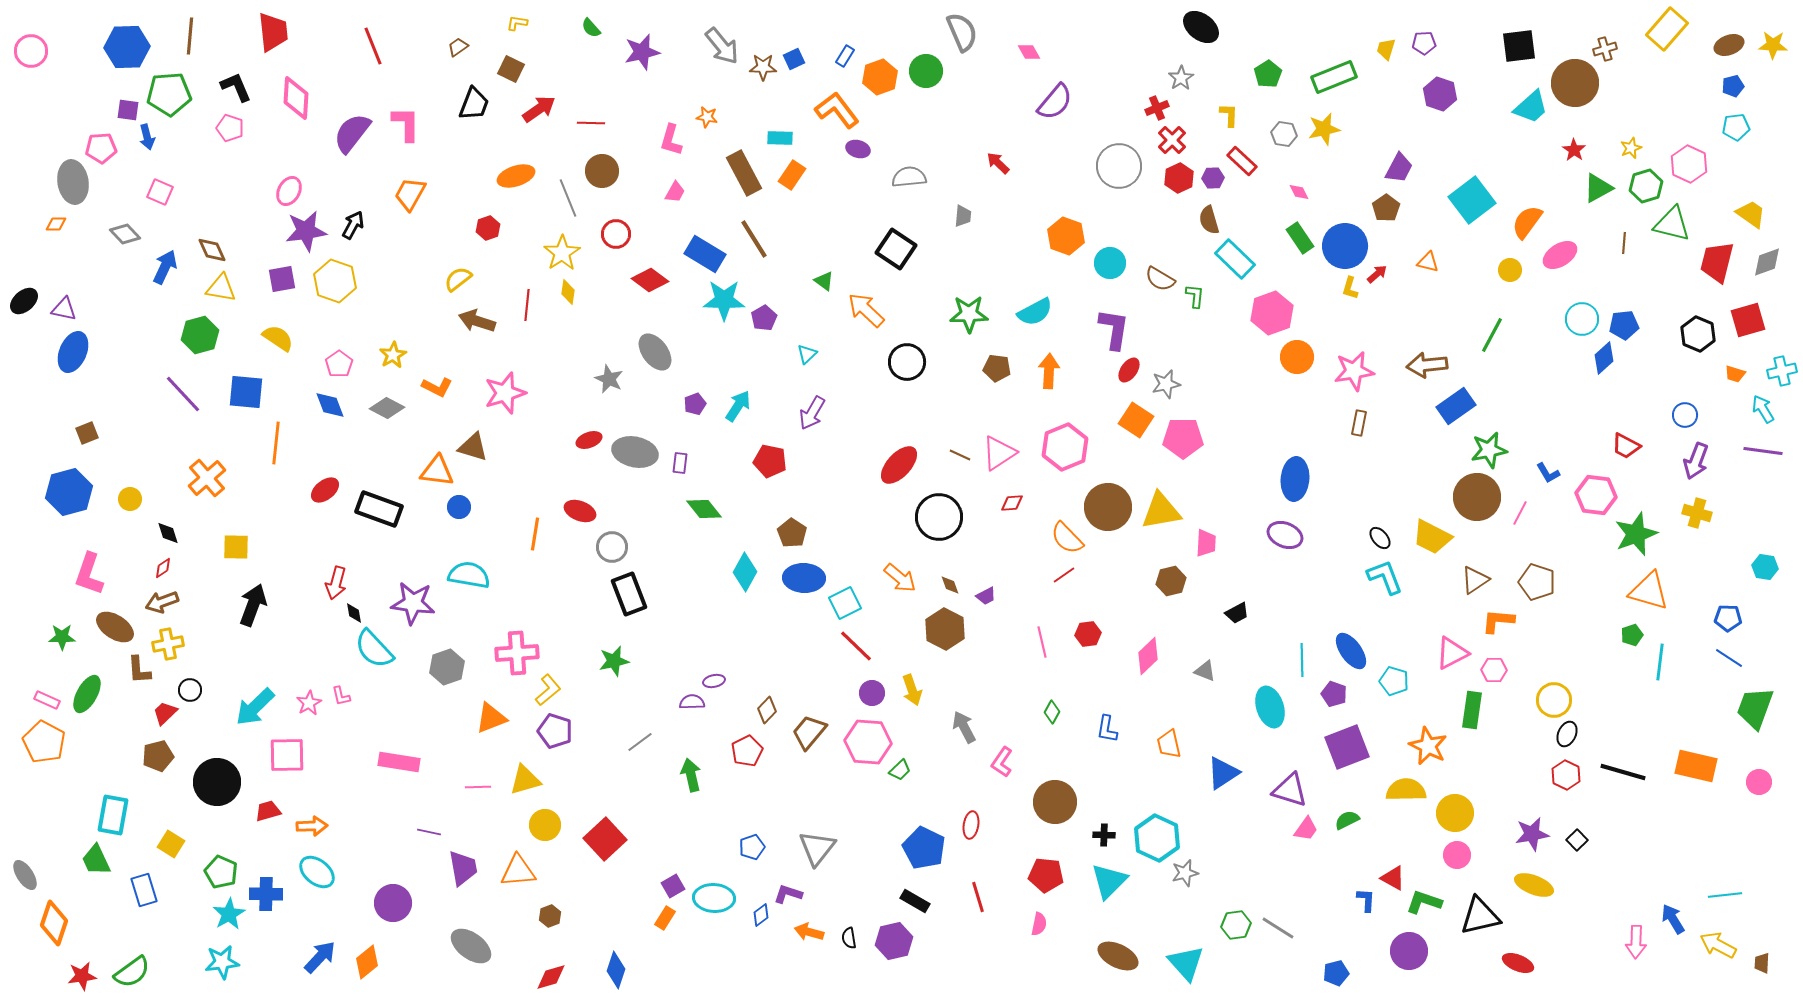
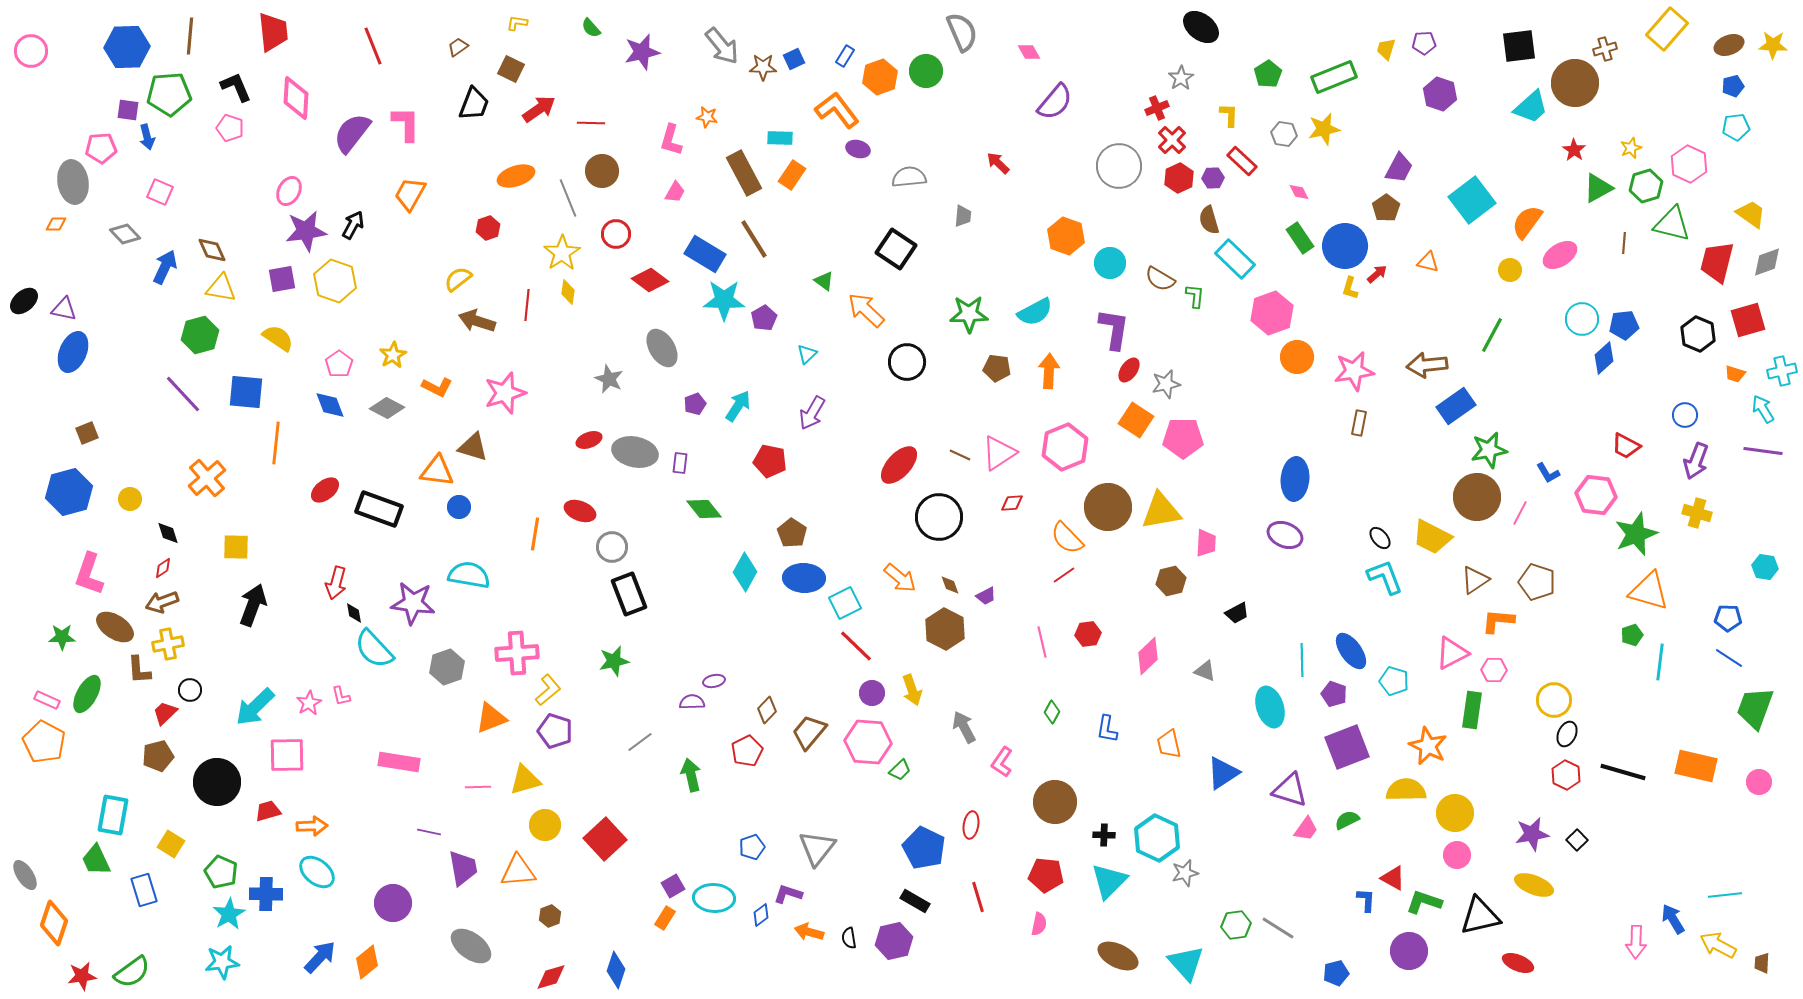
gray ellipse at (655, 352): moved 7 px right, 4 px up; rotated 6 degrees clockwise
